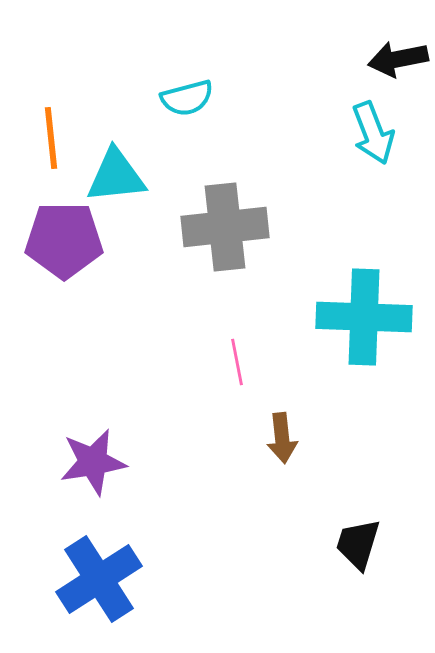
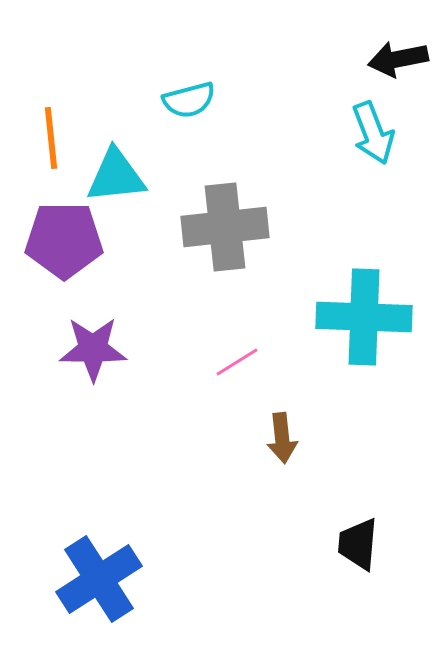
cyan semicircle: moved 2 px right, 2 px down
pink line: rotated 69 degrees clockwise
purple star: moved 113 px up; rotated 10 degrees clockwise
black trapezoid: rotated 12 degrees counterclockwise
